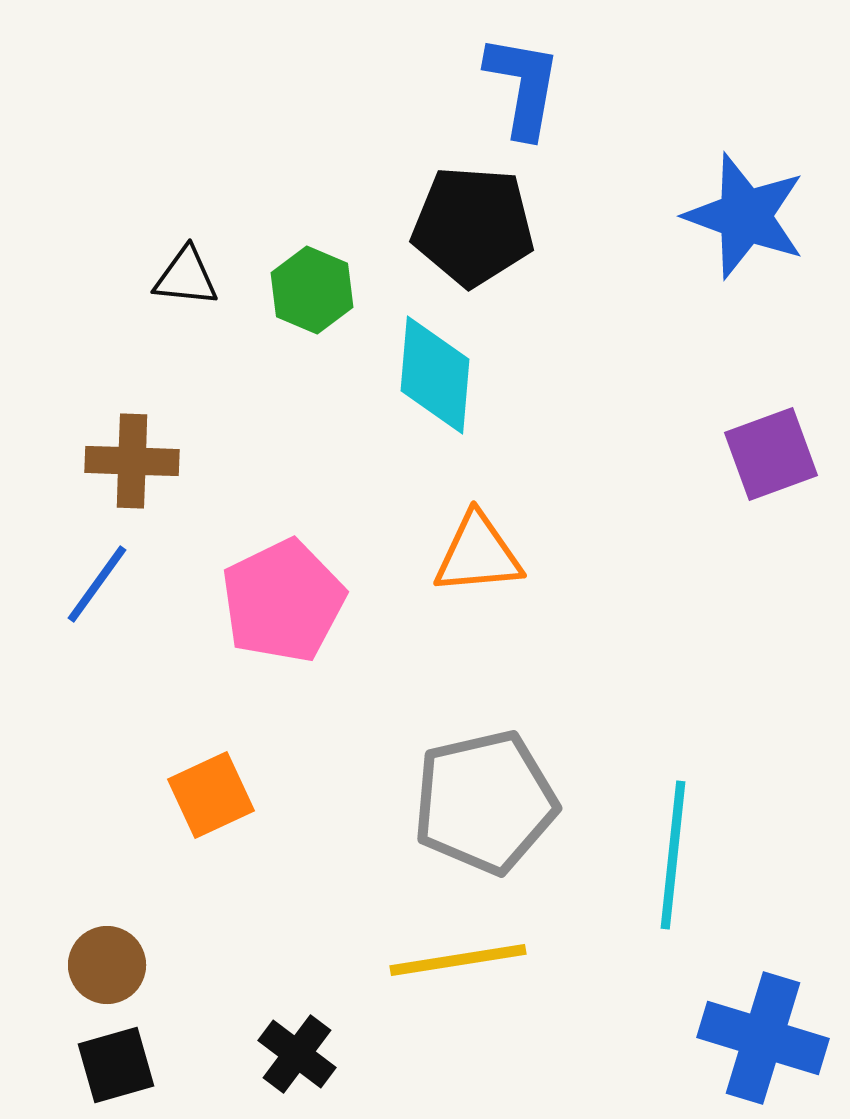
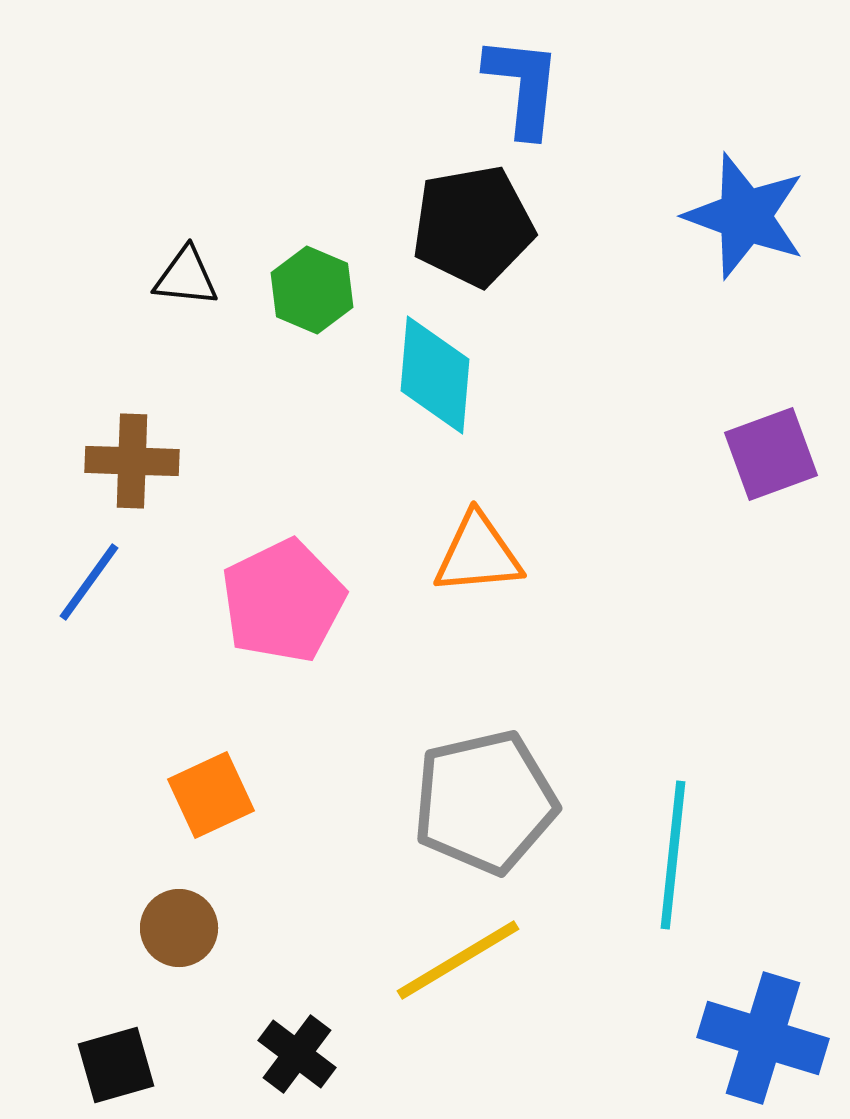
blue L-shape: rotated 4 degrees counterclockwise
black pentagon: rotated 14 degrees counterclockwise
blue line: moved 8 px left, 2 px up
yellow line: rotated 22 degrees counterclockwise
brown circle: moved 72 px right, 37 px up
